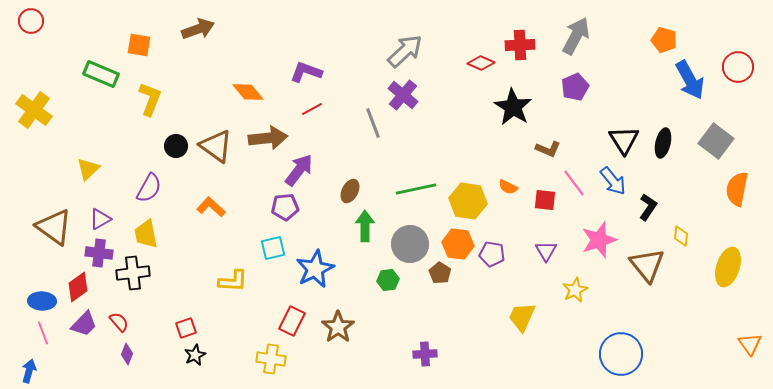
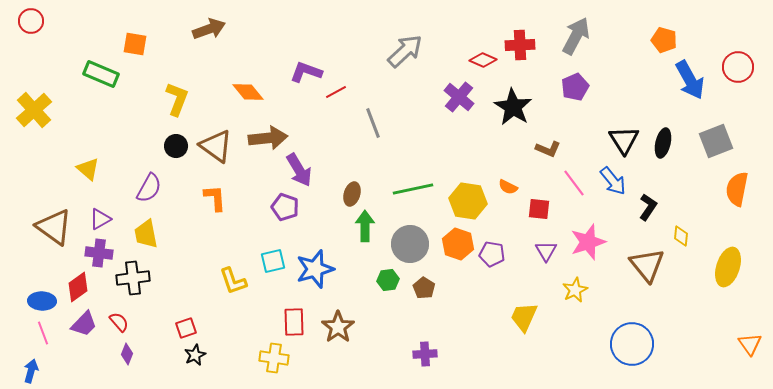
brown arrow at (198, 29): moved 11 px right
orange square at (139, 45): moved 4 px left, 1 px up
red diamond at (481, 63): moved 2 px right, 3 px up
purple cross at (403, 95): moved 56 px right, 2 px down
yellow L-shape at (150, 99): moved 27 px right
red line at (312, 109): moved 24 px right, 17 px up
yellow cross at (34, 110): rotated 12 degrees clockwise
gray square at (716, 141): rotated 32 degrees clockwise
yellow triangle at (88, 169): rotated 35 degrees counterclockwise
purple arrow at (299, 170): rotated 112 degrees clockwise
green line at (416, 189): moved 3 px left
brown ellipse at (350, 191): moved 2 px right, 3 px down; rotated 10 degrees counterclockwise
red square at (545, 200): moved 6 px left, 9 px down
orange L-shape at (211, 207): moved 4 px right, 9 px up; rotated 44 degrees clockwise
purple pentagon at (285, 207): rotated 24 degrees clockwise
pink star at (599, 240): moved 11 px left, 2 px down
orange hexagon at (458, 244): rotated 12 degrees clockwise
cyan square at (273, 248): moved 13 px down
blue star at (315, 269): rotated 9 degrees clockwise
black cross at (133, 273): moved 5 px down
brown pentagon at (440, 273): moved 16 px left, 15 px down
yellow L-shape at (233, 281): rotated 68 degrees clockwise
yellow trapezoid at (522, 317): moved 2 px right
red rectangle at (292, 321): moved 2 px right, 1 px down; rotated 28 degrees counterclockwise
blue circle at (621, 354): moved 11 px right, 10 px up
yellow cross at (271, 359): moved 3 px right, 1 px up
blue arrow at (29, 371): moved 2 px right
